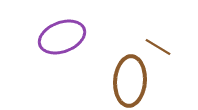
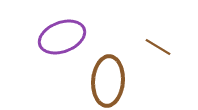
brown ellipse: moved 22 px left
